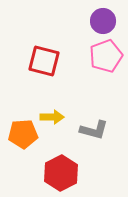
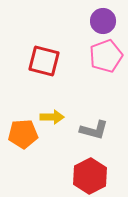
red hexagon: moved 29 px right, 3 px down
